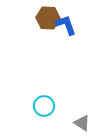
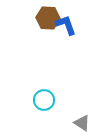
cyan circle: moved 6 px up
